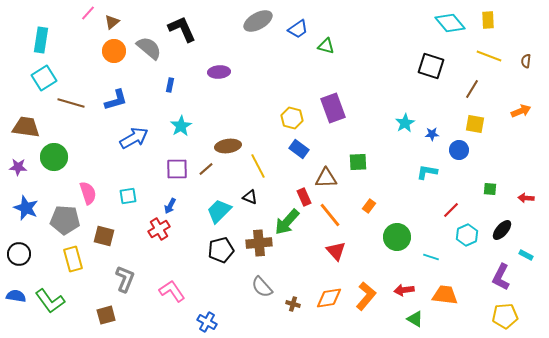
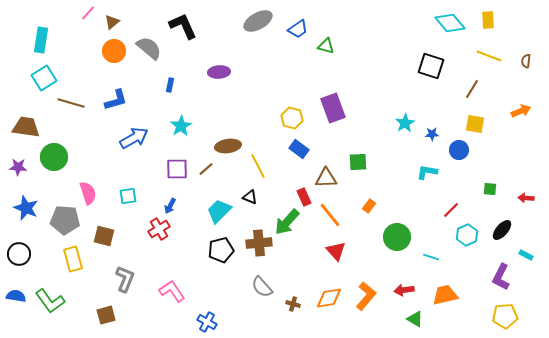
black L-shape at (182, 29): moved 1 px right, 3 px up
orange trapezoid at (445, 295): rotated 20 degrees counterclockwise
